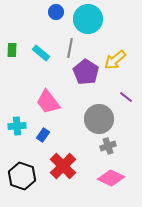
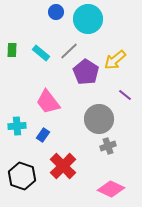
gray line: moved 1 px left, 3 px down; rotated 36 degrees clockwise
purple line: moved 1 px left, 2 px up
pink diamond: moved 11 px down
